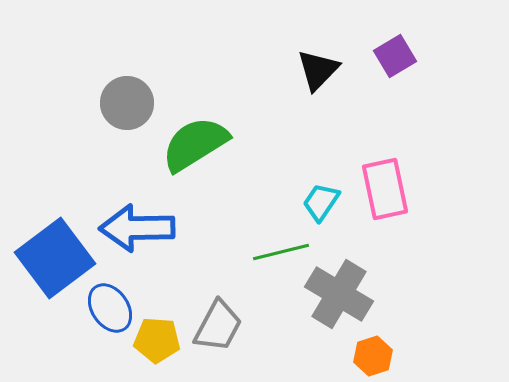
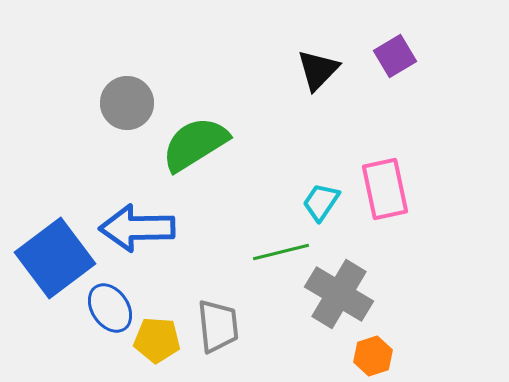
gray trapezoid: rotated 34 degrees counterclockwise
